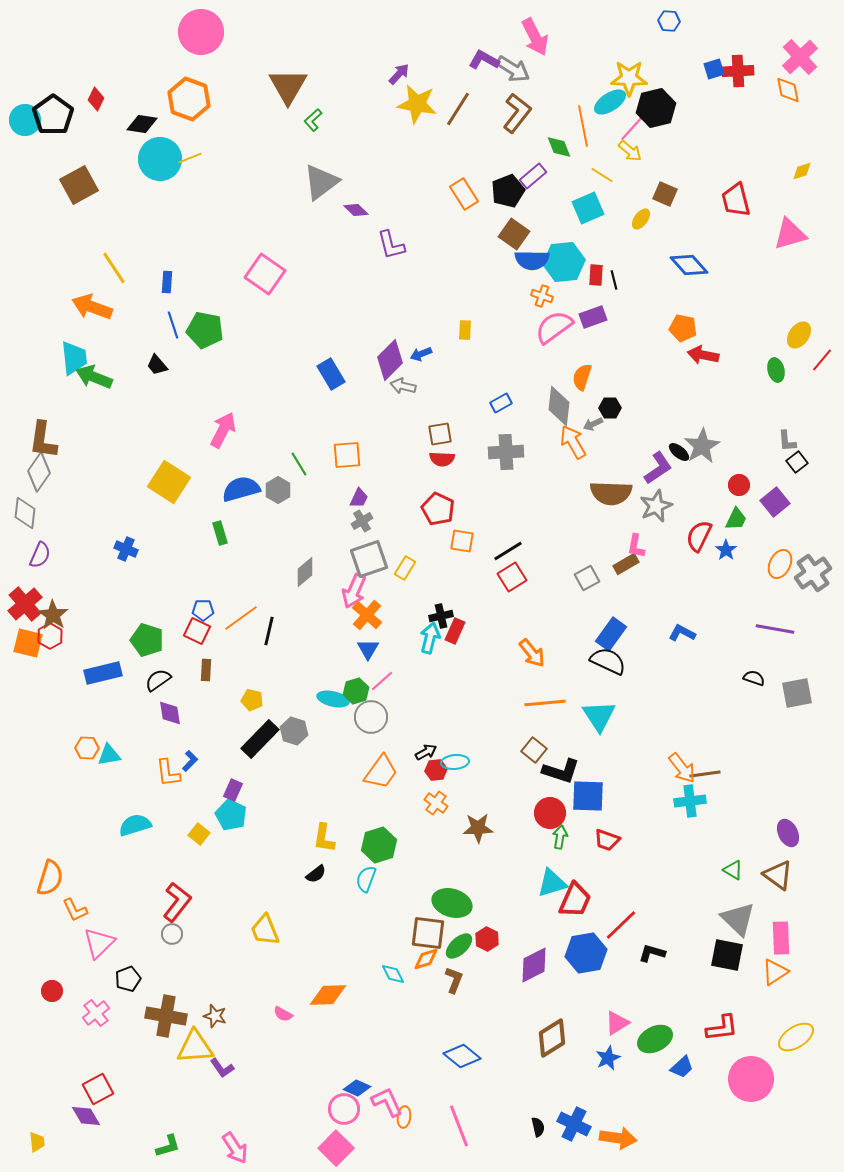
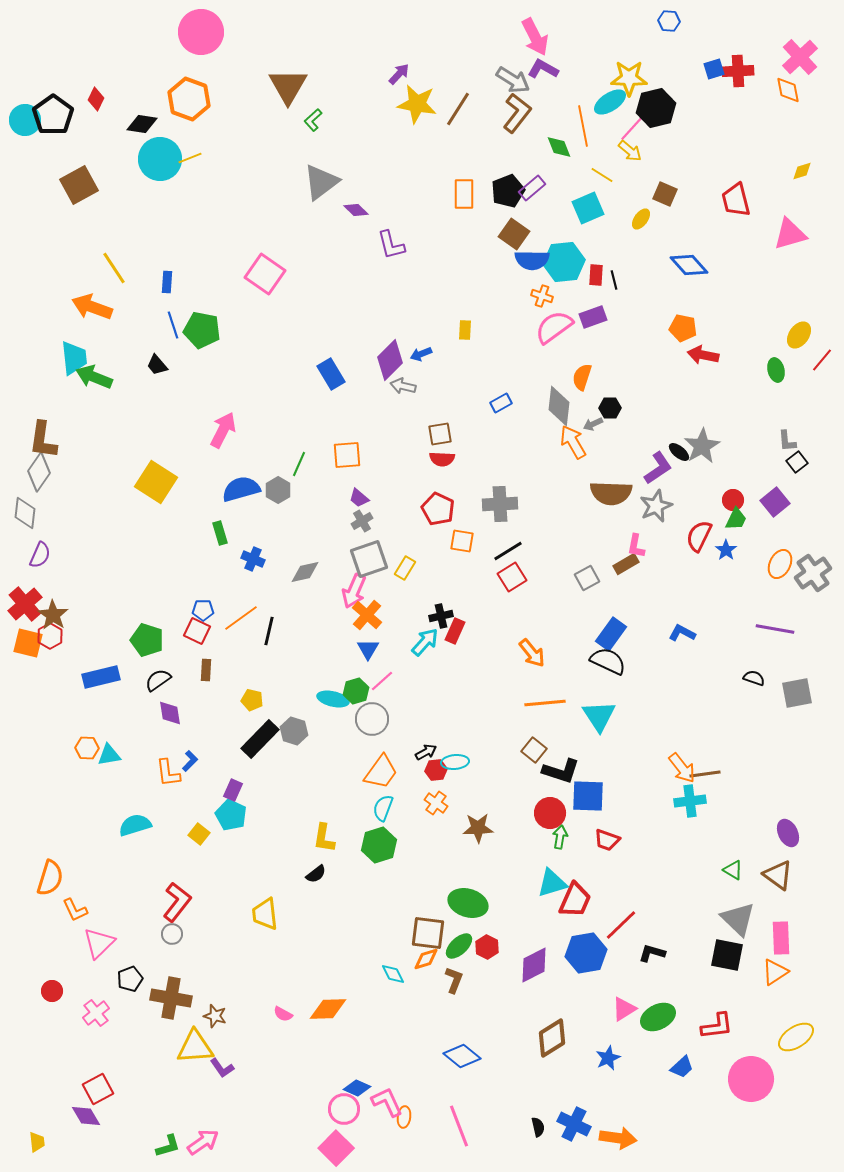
purple L-shape at (484, 60): moved 59 px right, 9 px down
gray arrow at (513, 69): moved 11 px down
purple rectangle at (533, 176): moved 1 px left, 12 px down
orange rectangle at (464, 194): rotated 32 degrees clockwise
green pentagon at (205, 330): moved 3 px left
gray cross at (506, 452): moved 6 px left, 52 px down
green line at (299, 464): rotated 55 degrees clockwise
yellow square at (169, 482): moved 13 px left
red circle at (739, 485): moved 6 px left, 15 px down
purple trapezoid at (359, 498): rotated 105 degrees clockwise
blue cross at (126, 549): moved 127 px right, 10 px down
gray diamond at (305, 572): rotated 28 degrees clockwise
cyan arrow at (430, 638): moved 5 px left, 4 px down; rotated 28 degrees clockwise
blue rectangle at (103, 673): moved 2 px left, 4 px down
gray circle at (371, 717): moved 1 px right, 2 px down
cyan semicircle at (366, 879): moved 17 px right, 71 px up
green ellipse at (452, 903): moved 16 px right
yellow trapezoid at (265, 930): moved 16 px up; rotated 16 degrees clockwise
red hexagon at (487, 939): moved 8 px down
black pentagon at (128, 979): moved 2 px right
orange diamond at (328, 995): moved 14 px down
brown cross at (166, 1016): moved 5 px right, 18 px up
pink triangle at (617, 1023): moved 7 px right, 14 px up
red L-shape at (722, 1028): moved 5 px left, 2 px up
green ellipse at (655, 1039): moved 3 px right, 22 px up
pink arrow at (235, 1148): moved 32 px left, 6 px up; rotated 92 degrees counterclockwise
